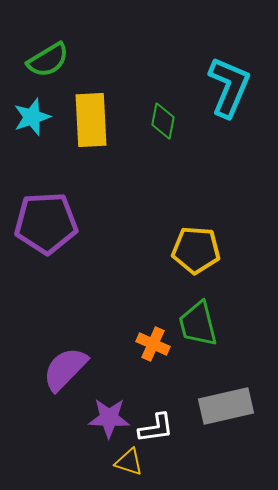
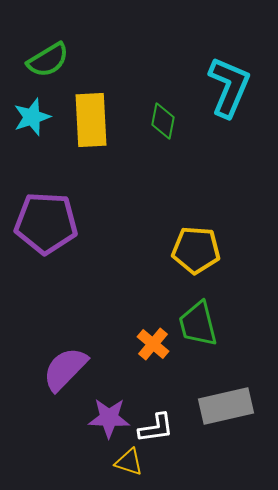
purple pentagon: rotated 6 degrees clockwise
orange cross: rotated 16 degrees clockwise
